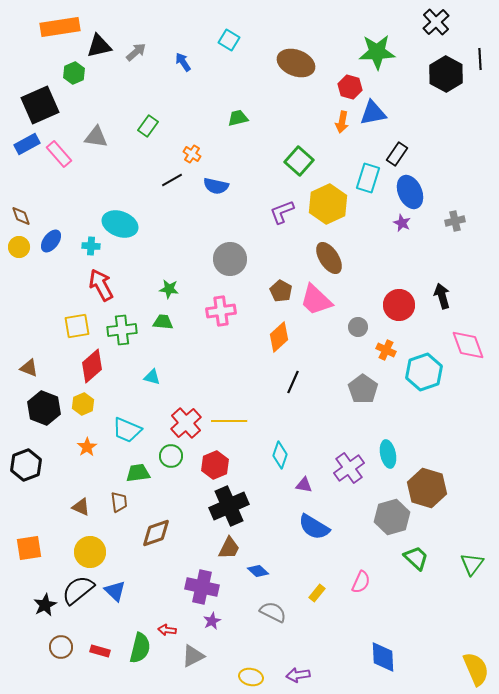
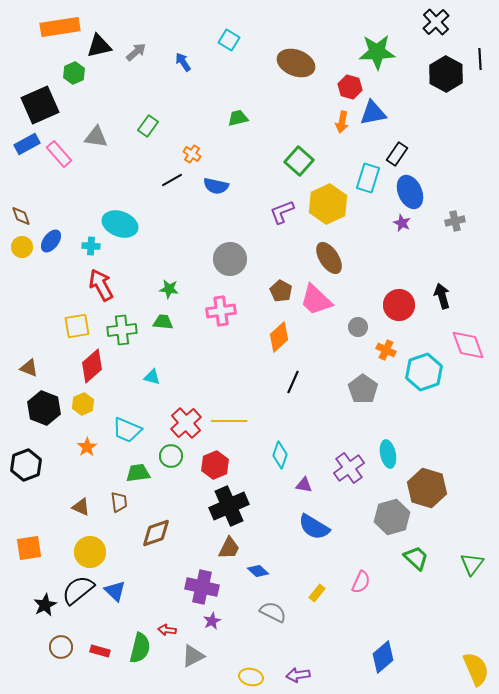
yellow circle at (19, 247): moved 3 px right
blue diamond at (383, 657): rotated 52 degrees clockwise
